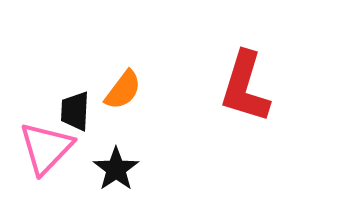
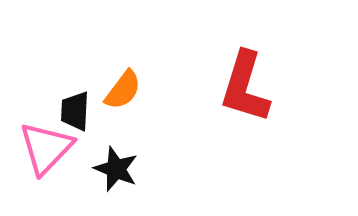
black star: rotated 15 degrees counterclockwise
